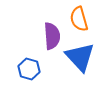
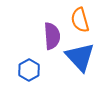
orange semicircle: moved 1 px right, 1 px down
blue hexagon: moved 1 px down; rotated 15 degrees clockwise
